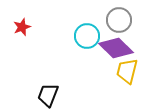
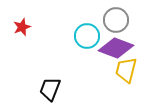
gray circle: moved 3 px left
purple diamond: rotated 24 degrees counterclockwise
yellow trapezoid: moved 1 px left, 1 px up
black trapezoid: moved 2 px right, 6 px up
